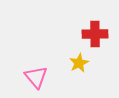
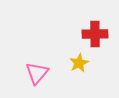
pink triangle: moved 1 px right, 4 px up; rotated 20 degrees clockwise
